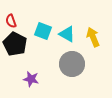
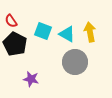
red semicircle: rotated 16 degrees counterclockwise
yellow arrow: moved 3 px left, 5 px up; rotated 12 degrees clockwise
gray circle: moved 3 px right, 2 px up
